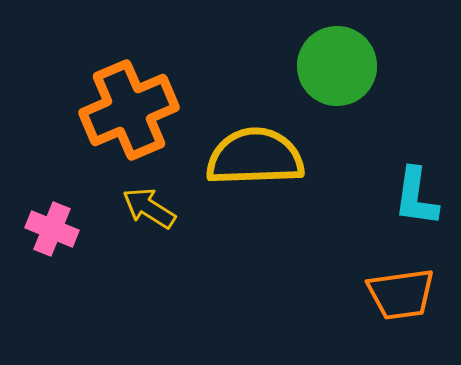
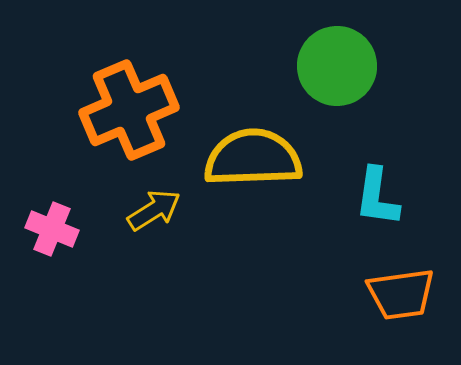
yellow semicircle: moved 2 px left, 1 px down
cyan L-shape: moved 39 px left
yellow arrow: moved 5 px right, 2 px down; rotated 116 degrees clockwise
